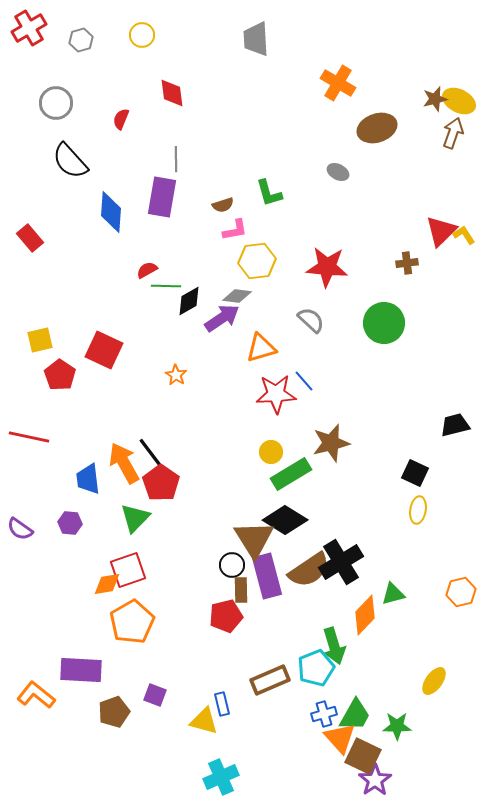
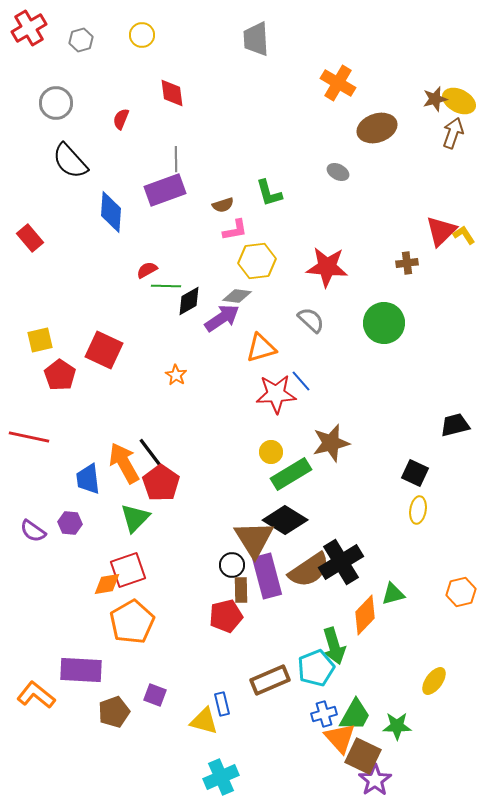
purple rectangle at (162, 197): moved 3 px right, 7 px up; rotated 60 degrees clockwise
blue line at (304, 381): moved 3 px left
purple semicircle at (20, 529): moved 13 px right, 2 px down
